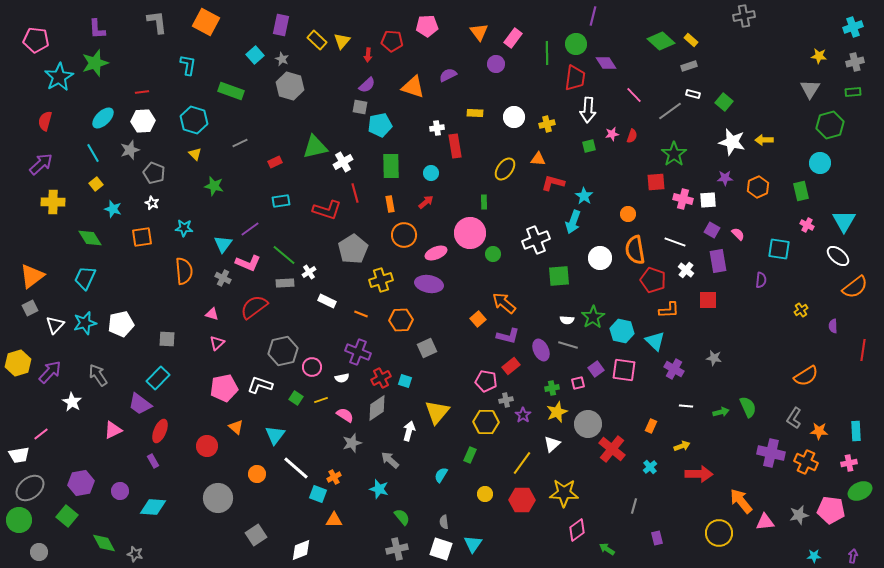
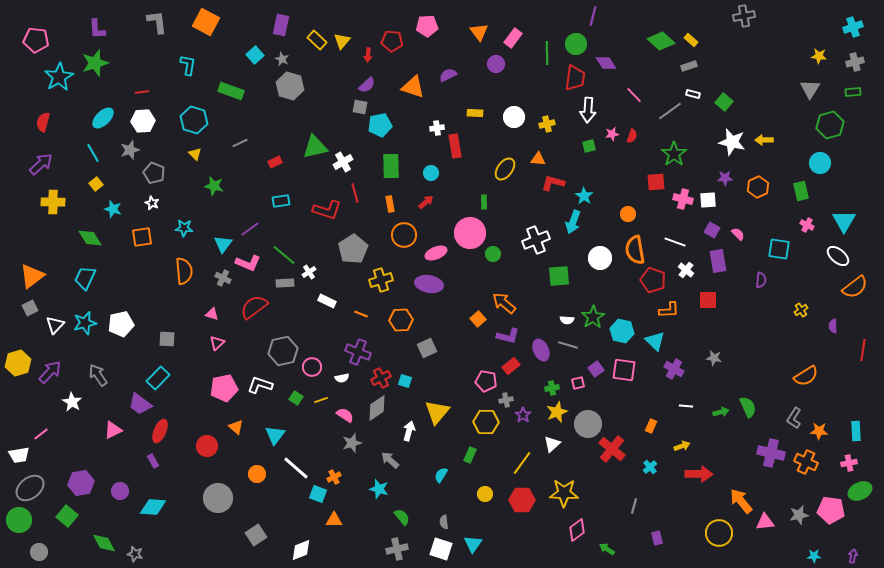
red semicircle at (45, 121): moved 2 px left, 1 px down
